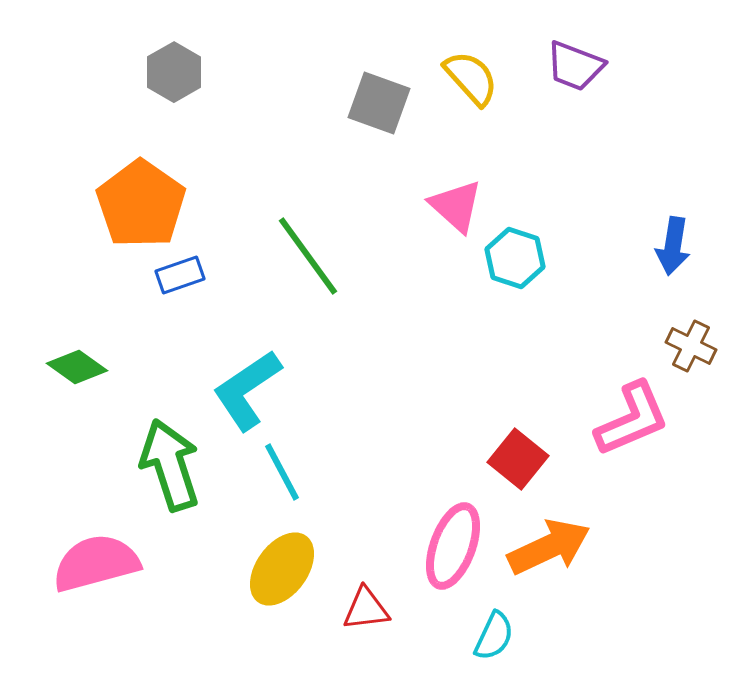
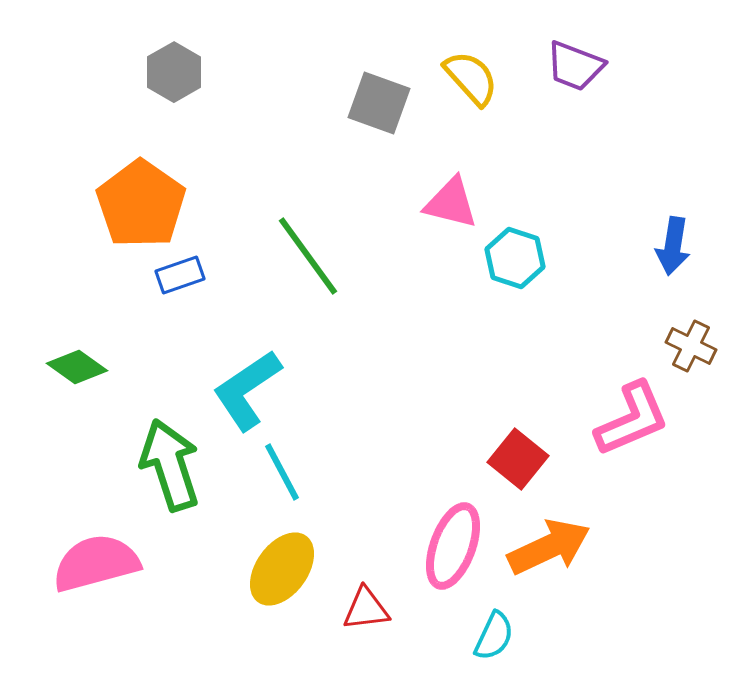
pink triangle: moved 5 px left, 3 px up; rotated 28 degrees counterclockwise
